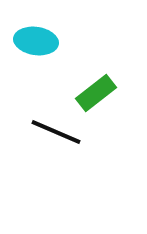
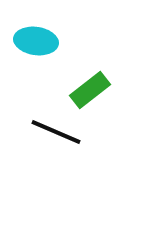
green rectangle: moved 6 px left, 3 px up
